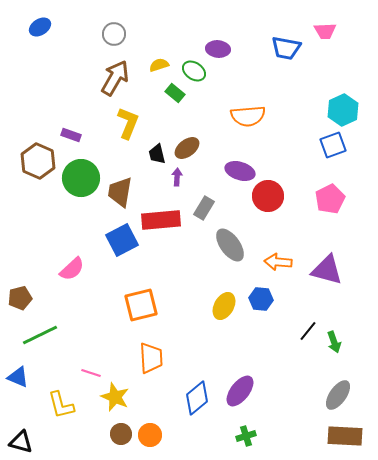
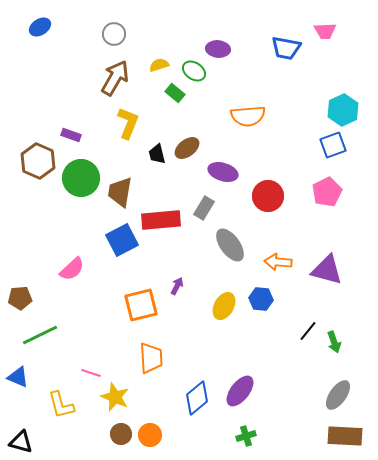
purple ellipse at (240, 171): moved 17 px left, 1 px down
purple arrow at (177, 177): moved 109 px down; rotated 24 degrees clockwise
pink pentagon at (330, 199): moved 3 px left, 7 px up
brown pentagon at (20, 298): rotated 10 degrees clockwise
